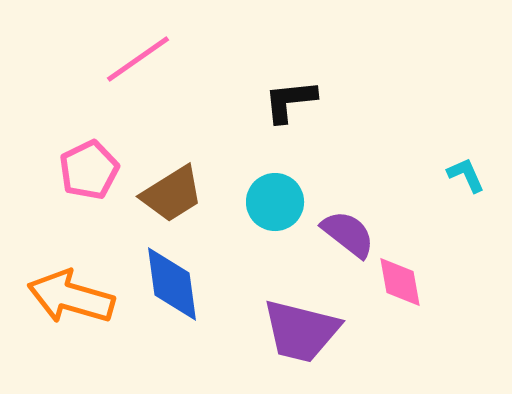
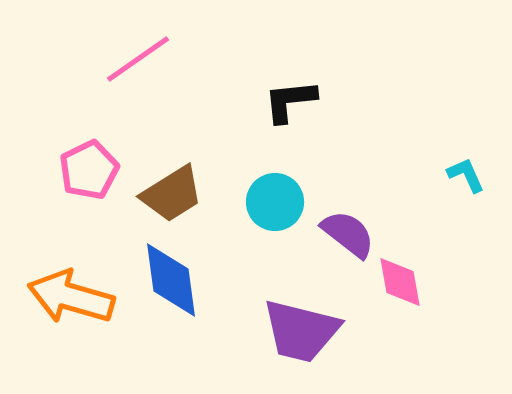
blue diamond: moved 1 px left, 4 px up
